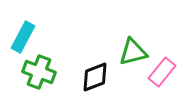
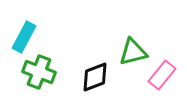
cyan rectangle: moved 1 px right
pink rectangle: moved 3 px down
